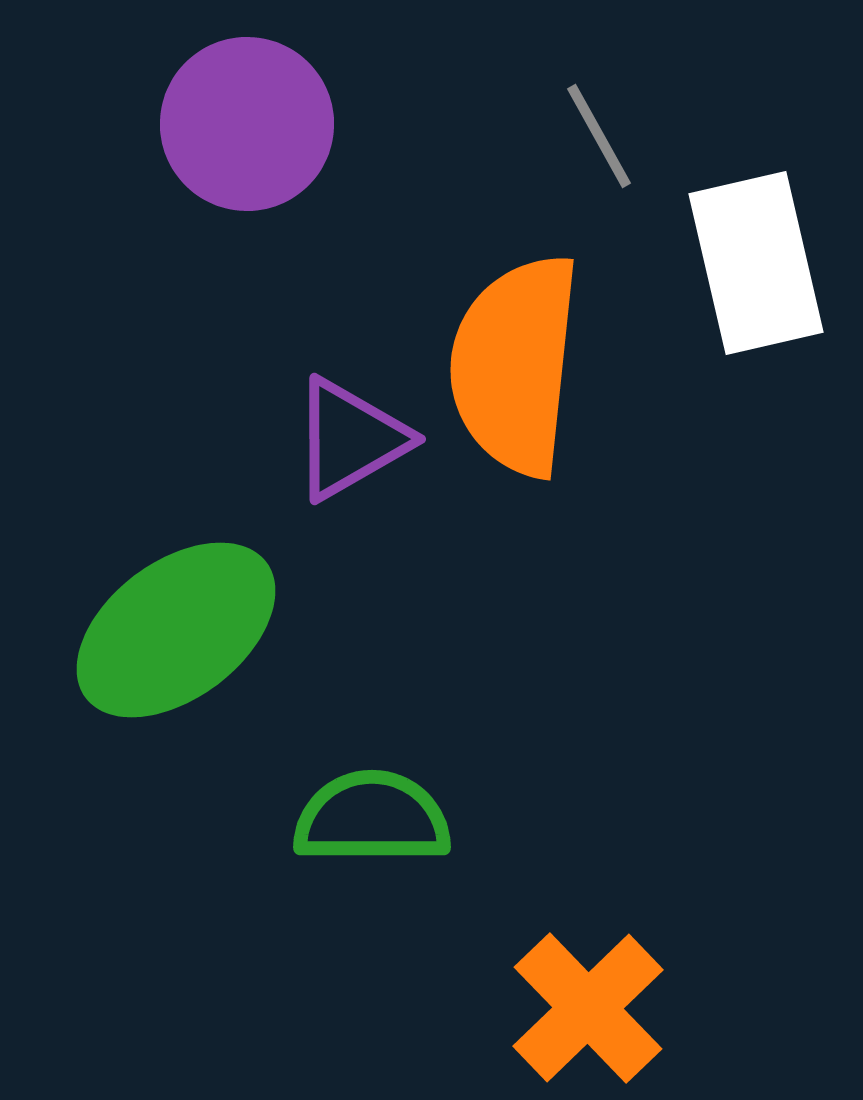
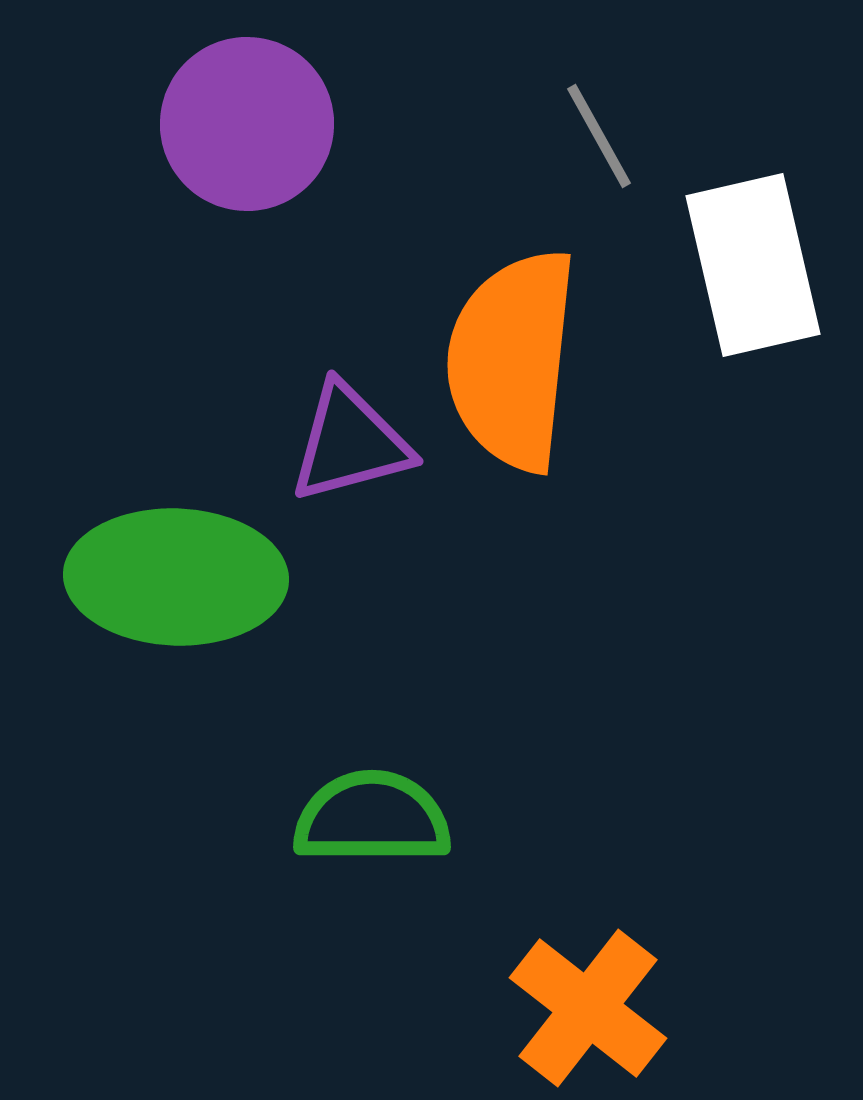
white rectangle: moved 3 px left, 2 px down
orange semicircle: moved 3 px left, 5 px up
purple triangle: moved 4 px down; rotated 15 degrees clockwise
green ellipse: moved 53 px up; rotated 39 degrees clockwise
orange cross: rotated 8 degrees counterclockwise
